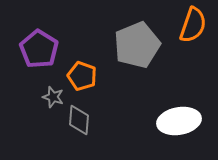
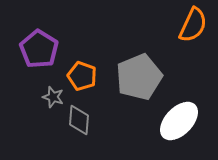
orange semicircle: rotated 6 degrees clockwise
gray pentagon: moved 2 px right, 32 px down
white ellipse: rotated 36 degrees counterclockwise
